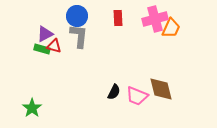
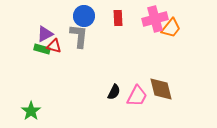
blue circle: moved 7 px right
orange trapezoid: rotated 15 degrees clockwise
pink trapezoid: rotated 85 degrees counterclockwise
green star: moved 1 px left, 3 px down
